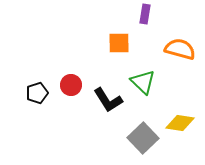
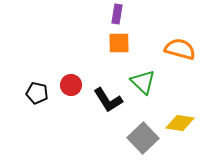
purple rectangle: moved 28 px left
black pentagon: rotated 30 degrees clockwise
